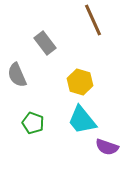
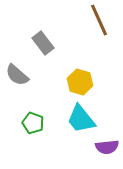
brown line: moved 6 px right
gray rectangle: moved 2 px left
gray semicircle: rotated 25 degrees counterclockwise
cyan trapezoid: moved 1 px left, 1 px up
purple semicircle: rotated 25 degrees counterclockwise
